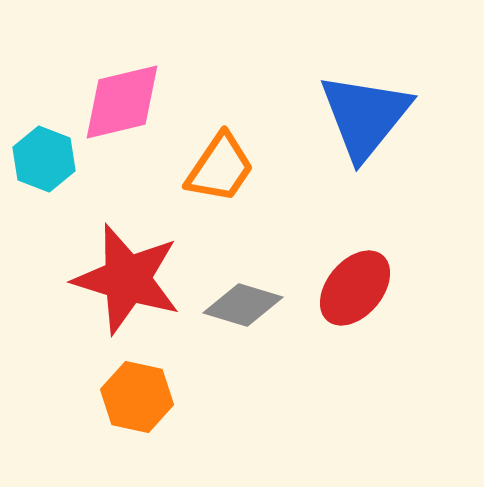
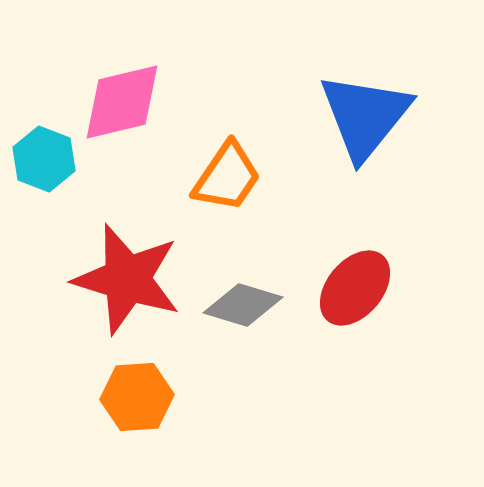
orange trapezoid: moved 7 px right, 9 px down
orange hexagon: rotated 16 degrees counterclockwise
